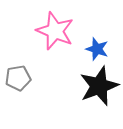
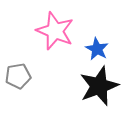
blue star: rotated 10 degrees clockwise
gray pentagon: moved 2 px up
